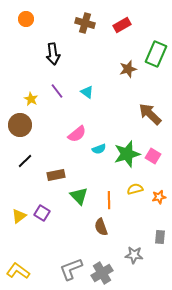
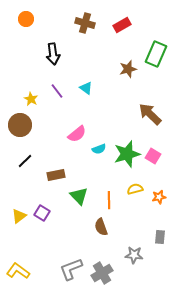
cyan triangle: moved 1 px left, 4 px up
